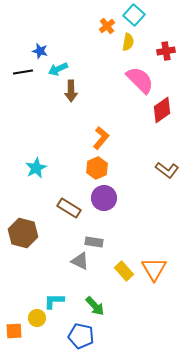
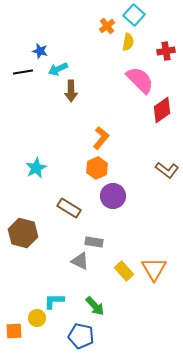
purple circle: moved 9 px right, 2 px up
